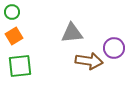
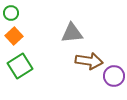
green circle: moved 1 px left, 1 px down
orange square: rotated 12 degrees counterclockwise
purple circle: moved 28 px down
green square: rotated 25 degrees counterclockwise
